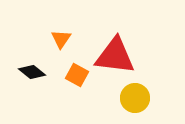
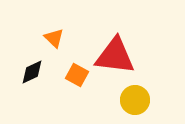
orange triangle: moved 7 px left, 1 px up; rotated 20 degrees counterclockwise
black diamond: rotated 64 degrees counterclockwise
yellow circle: moved 2 px down
